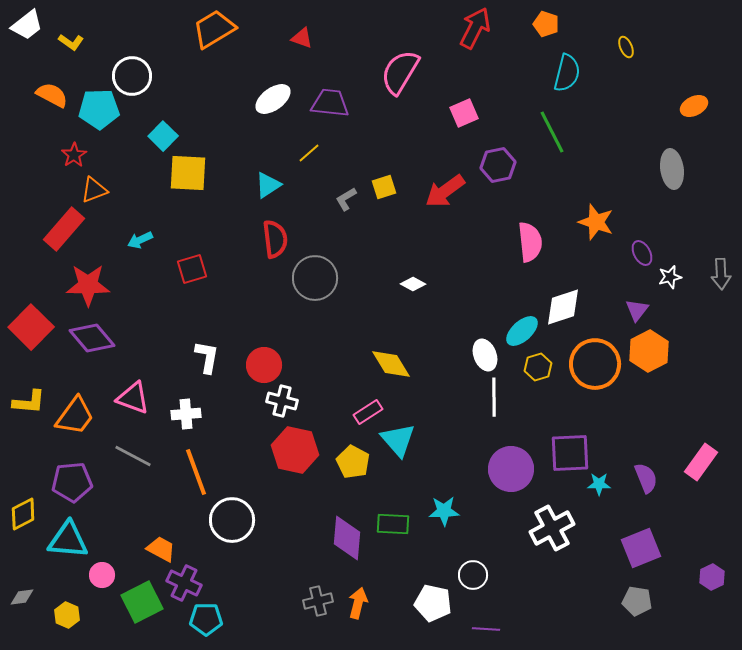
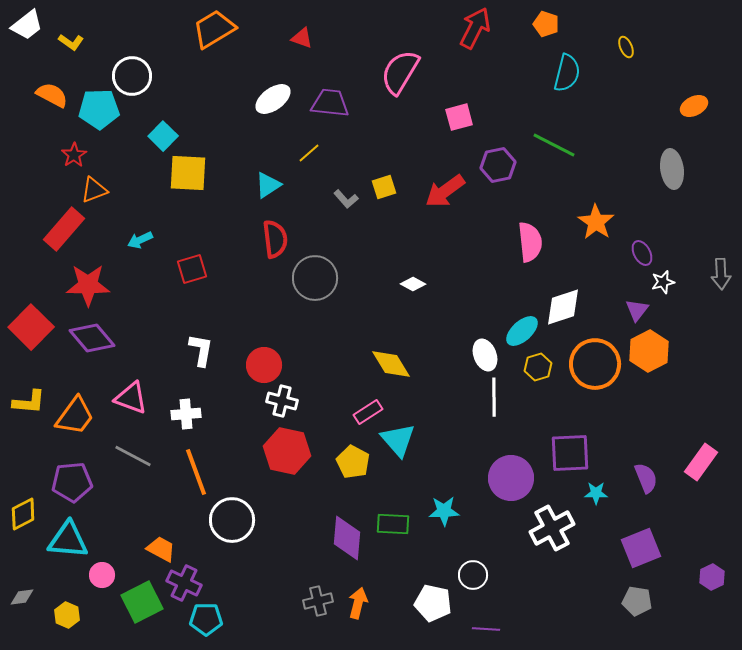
pink square at (464, 113): moved 5 px left, 4 px down; rotated 8 degrees clockwise
green line at (552, 132): moved 2 px right, 13 px down; rotated 36 degrees counterclockwise
gray L-shape at (346, 199): rotated 100 degrees counterclockwise
orange star at (596, 222): rotated 15 degrees clockwise
white star at (670, 277): moved 7 px left, 5 px down
white L-shape at (207, 357): moved 6 px left, 7 px up
pink triangle at (133, 398): moved 2 px left
red hexagon at (295, 450): moved 8 px left, 1 px down
purple circle at (511, 469): moved 9 px down
cyan star at (599, 484): moved 3 px left, 9 px down
